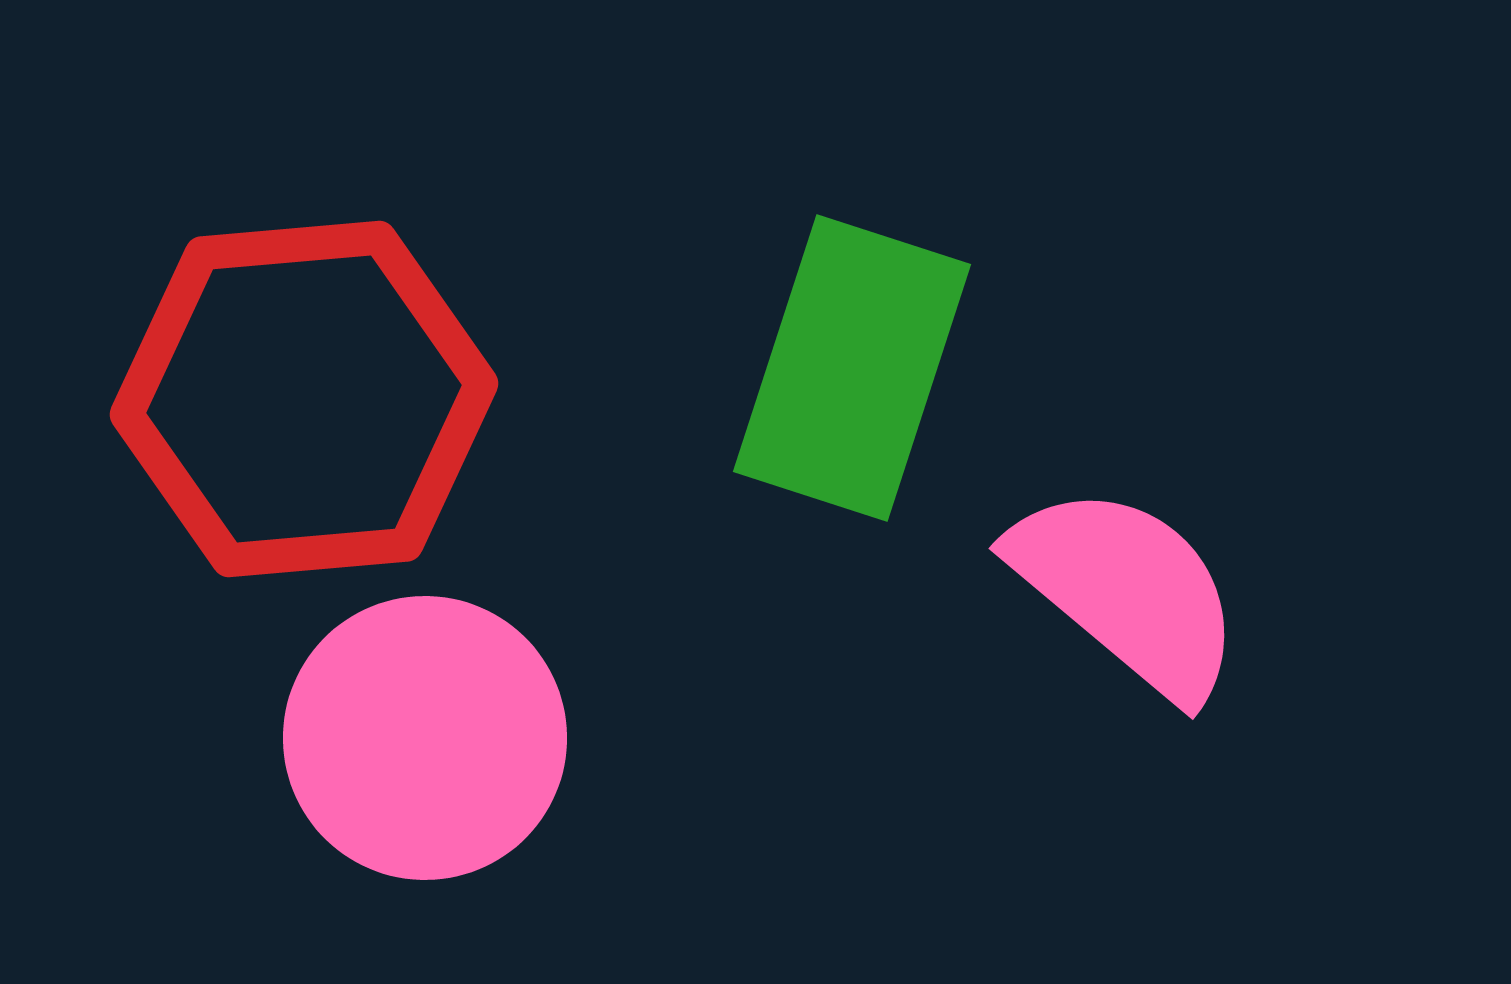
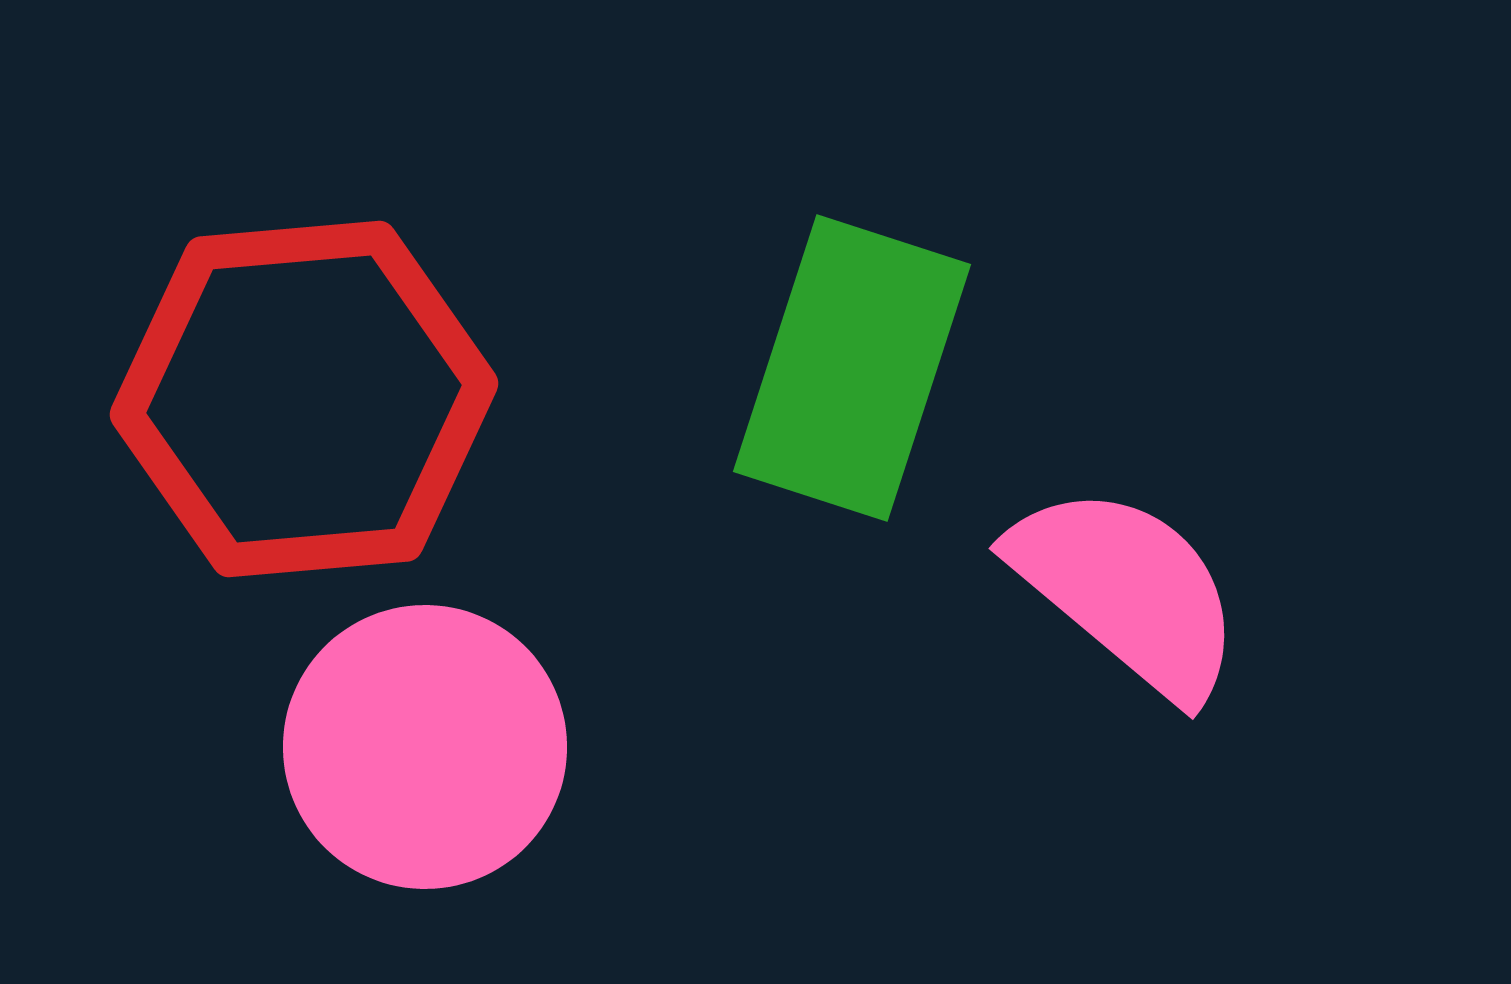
pink circle: moved 9 px down
